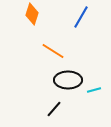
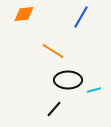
orange diamond: moved 8 px left; rotated 65 degrees clockwise
